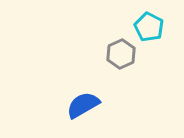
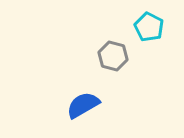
gray hexagon: moved 8 px left, 2 px down; rotated 20 degrees counterclockwise
